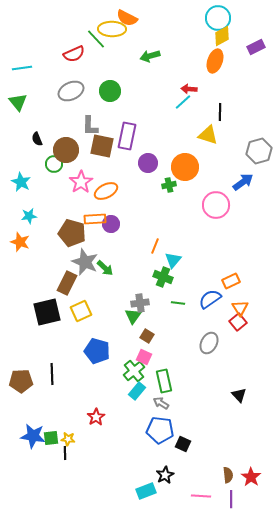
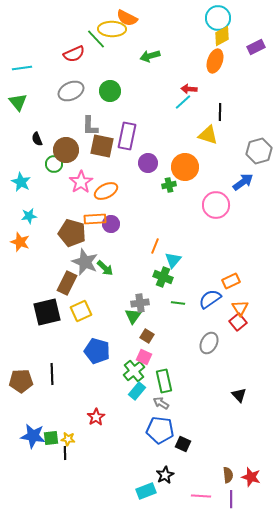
red star at (251, 477): rotated 18 degrees counterclockwise
